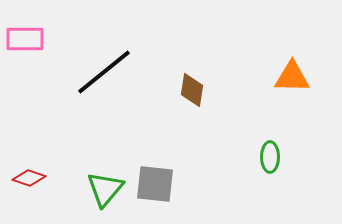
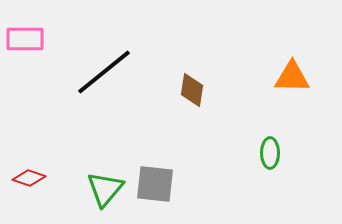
green ellipse: moved 4 px up
